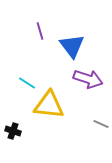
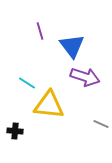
purple arrow: moved 3 px left, 2 px up
black cross: moved 2 px right; rotated 14 degrees counterclockwise
